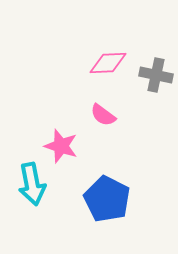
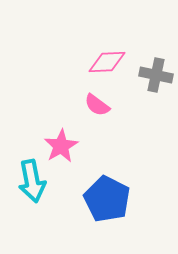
pink diamond: moved 1 px left, 1 px up
pink semicircle: moved 6 px left, 10 px up
pink star: rotated 24 degrees clockwise
cyan arrow: moved 3 px up
